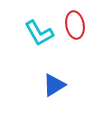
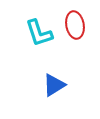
cyan L-shape: rotated 12 degrees clockwise
